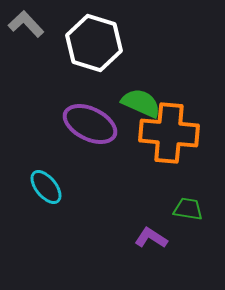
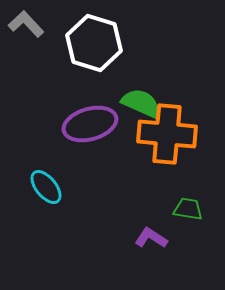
purple ellipse: rotated 42 degrees counterclockwise
orange cross: moved 2 px left, 1 px down
